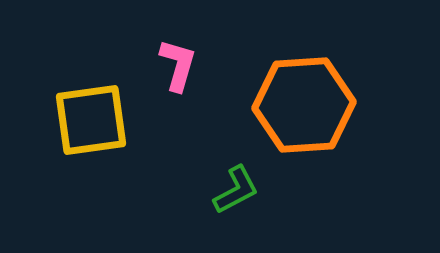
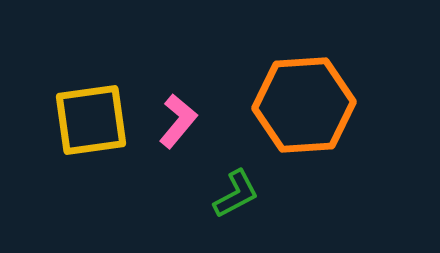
pink L-shape: moved 56 px down; rotated 24 degrees clockwise
green L-shape: moved 4 px down
